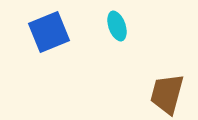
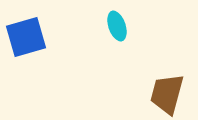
blue square: moved 23 px left, 5 px down; rotated 6 degrees clockwise
